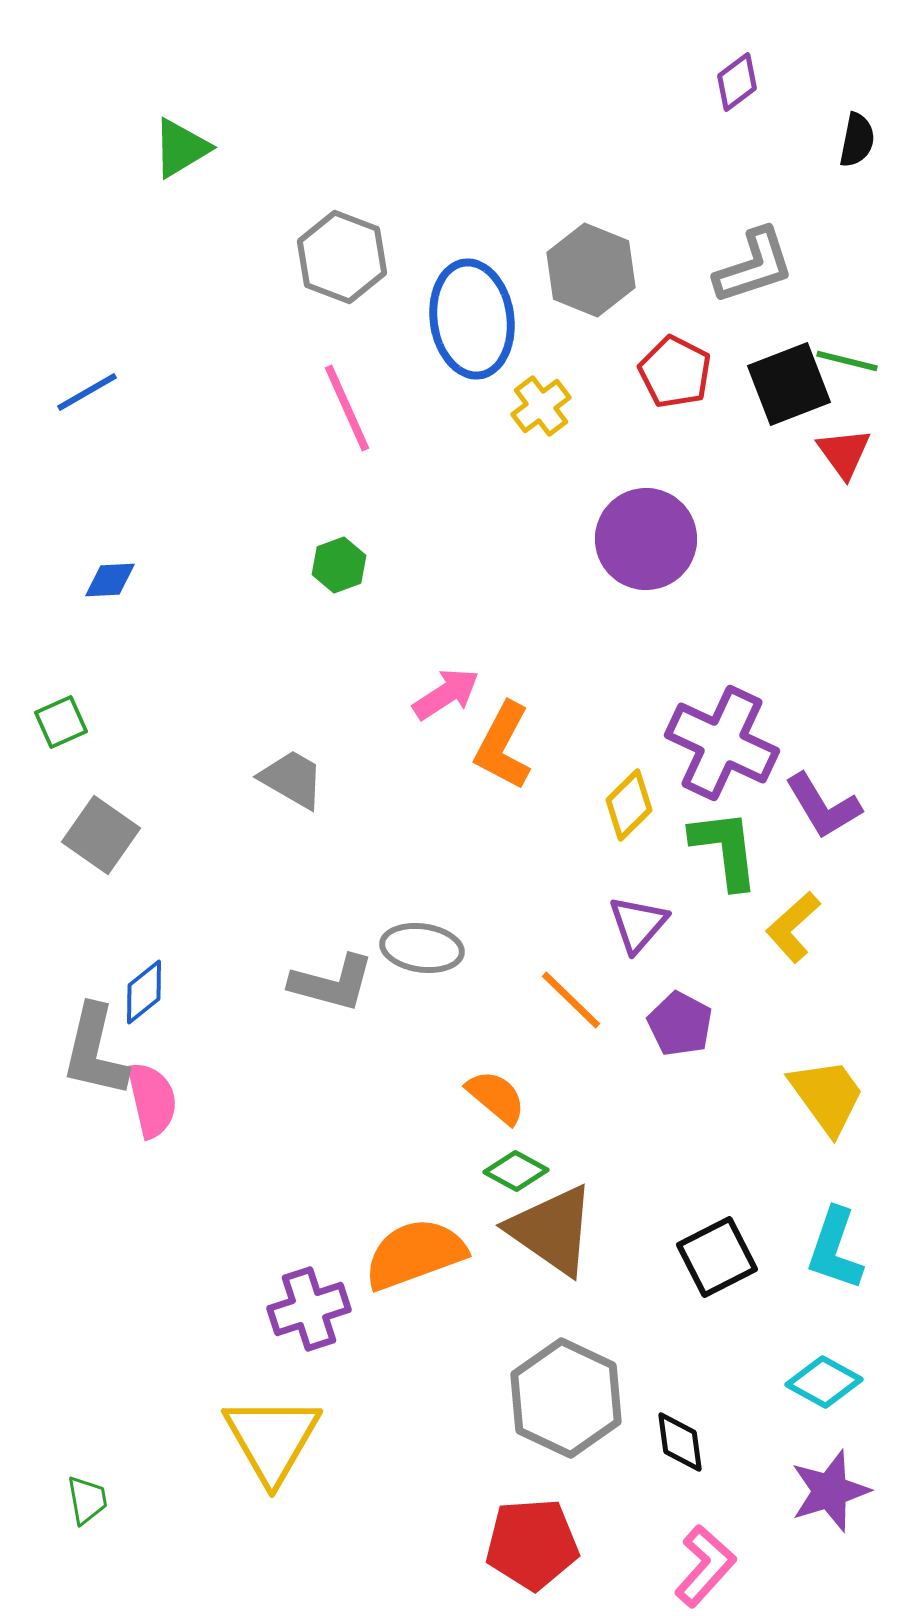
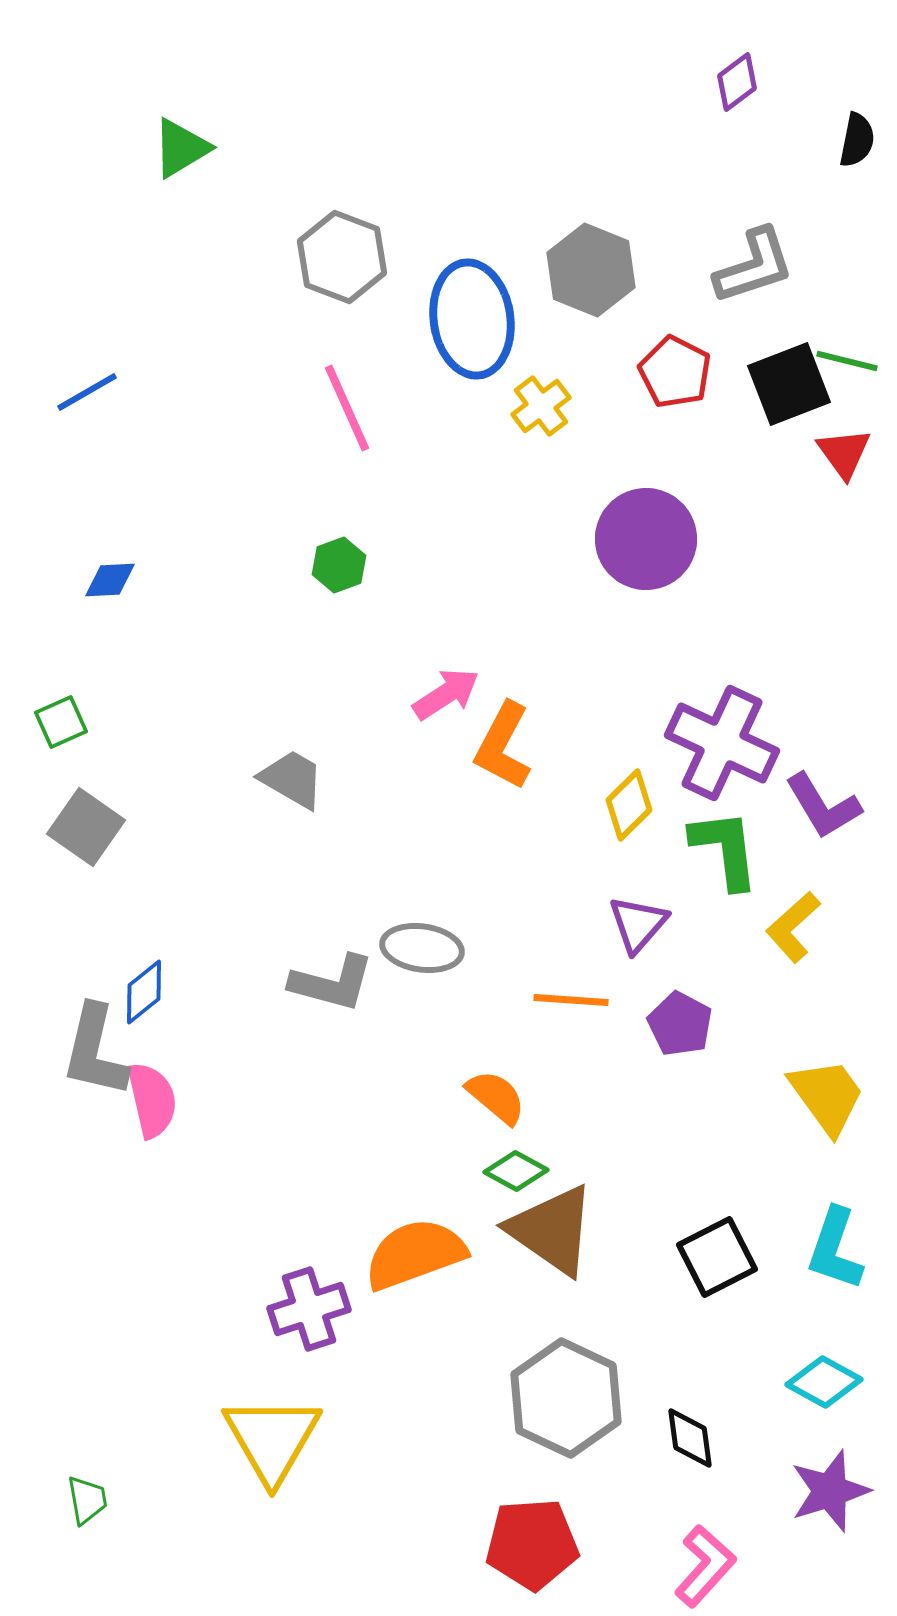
gray square at (101, 835): moved 15 px left, 8 px up
orange line at (571, 1000): rotated 40 degrees counterclockwise
black diamond at (680, 1442): moved 10 px right, 4 px up
